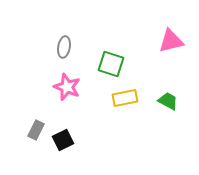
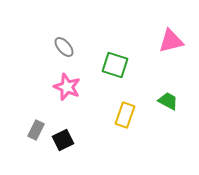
gray ellipse: rotated 50 degrees counterclockwise
green square: moved 4 px right, 1 px down
yellow rectangle: moved 17 px down; rotated 60 degrees counterclockwise
